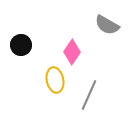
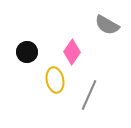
black circle: moved 6 px right, 7 px down
